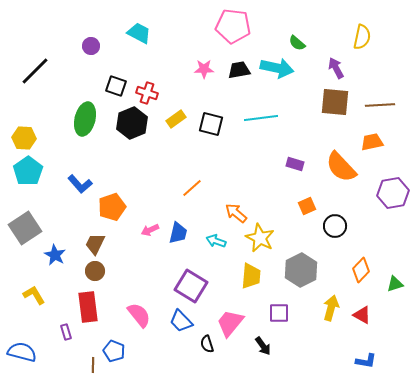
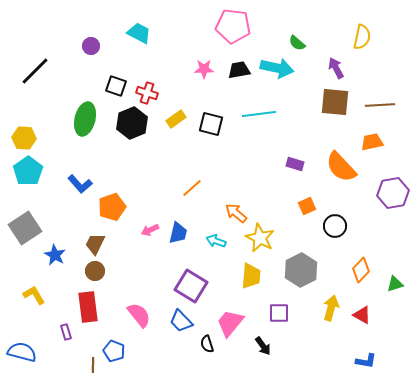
cyan line at (261, 118): moved 2 px left, 4 px up
